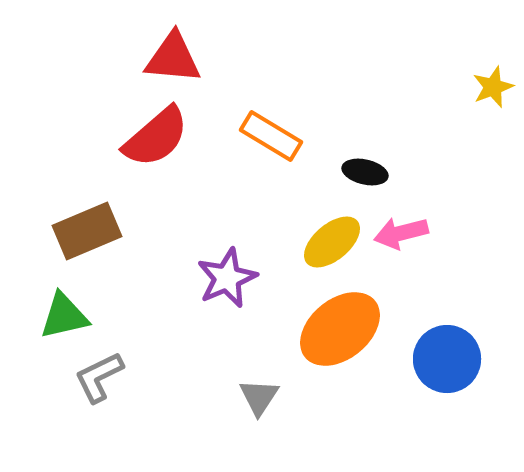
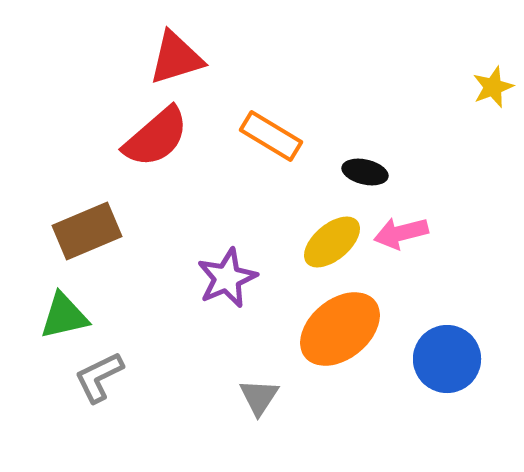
red triangle: moved 3 px right; rotated 22 degrees counterclockwise
